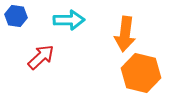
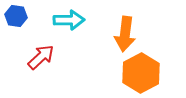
orange hexagon: rotated 18 degrees clockwise
